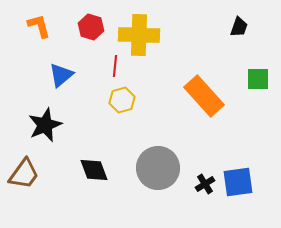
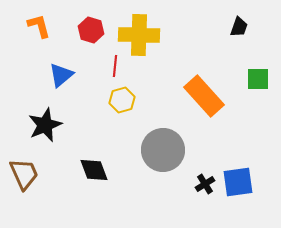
red hexagon: moved 3 px down
gray circle: moved 5 px right, 18 px up
brown trapezoid: rotated 60 degrees counterclockwise
